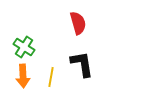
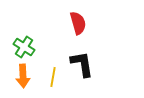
yellow line: moved 2 px right
